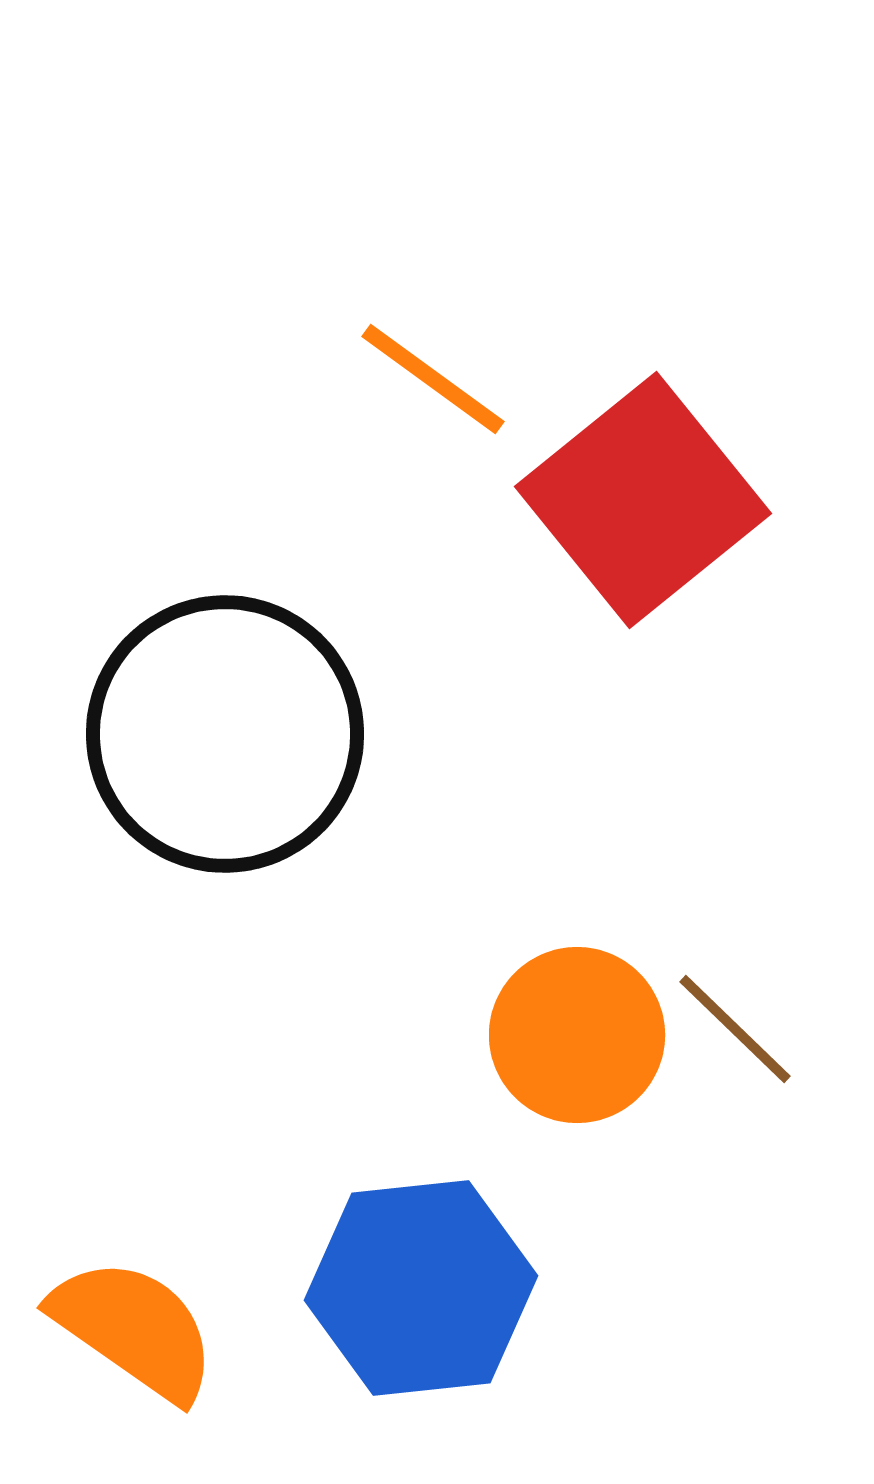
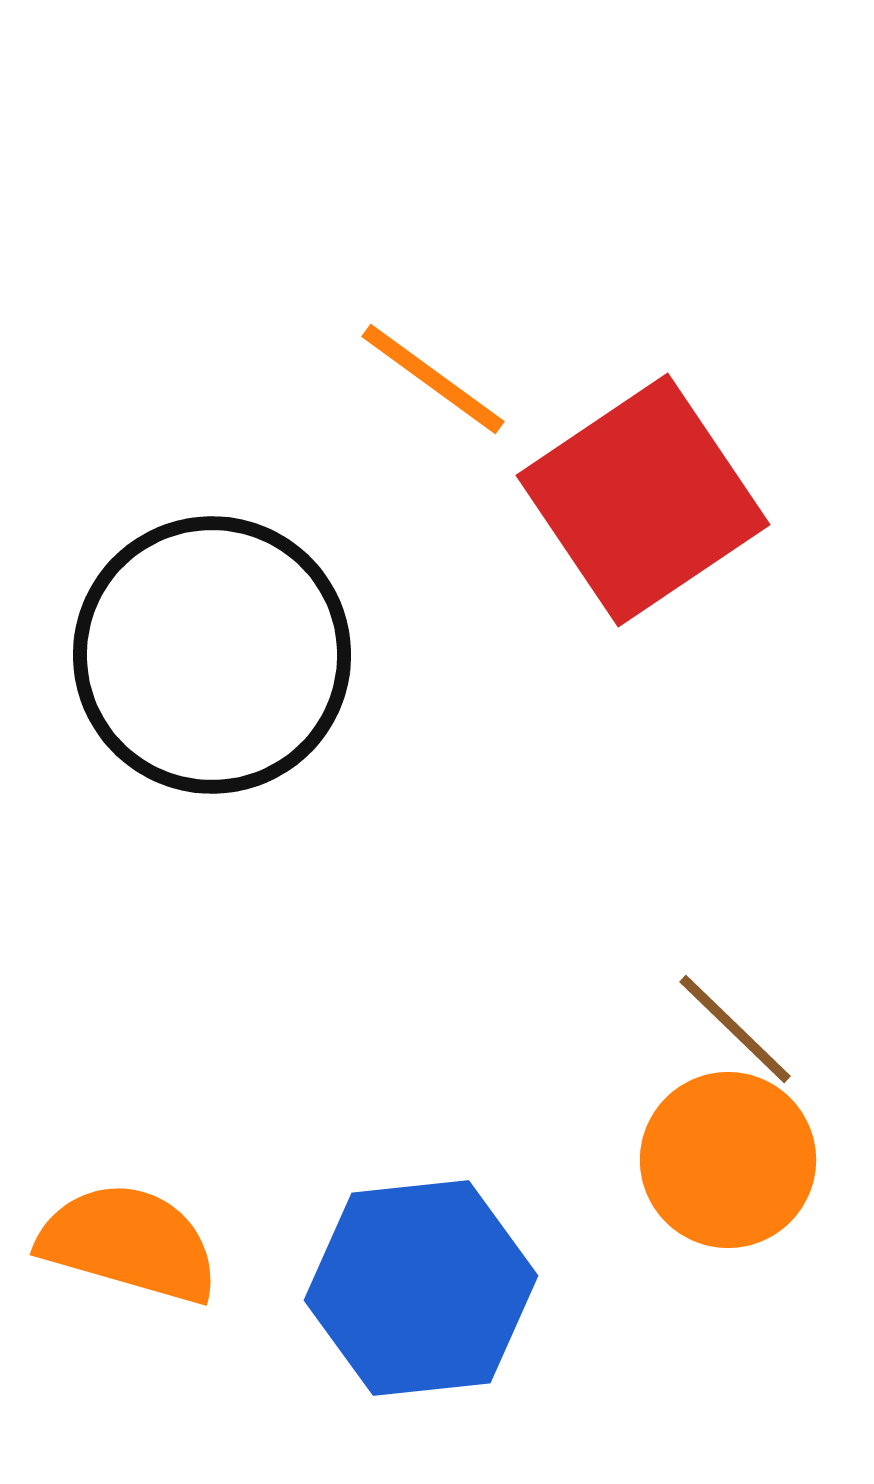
red square: rotated 5 degrees clockwise
black circle: moved 13 px left, 79 px up
orange circle: moved 151 px right, 125 px down
orange semicircle: moved 5 px left, 86 px up; rotated 19 degrees counterclockwise
